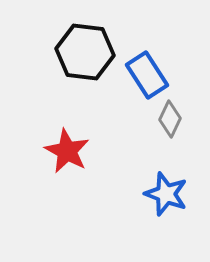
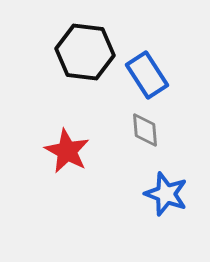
gray diamond: moved 25 px left, 11 px down; rotated 30 degrees counterclockwise
